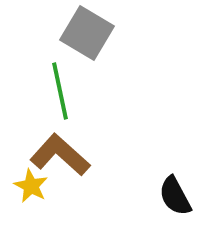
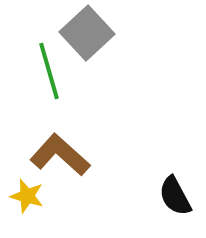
gray square: rotated 16 degrees clockwise
green line: moved 11 px left, 20 px up; rotated 4 degrees counterclockwise
yellow star: moved 4 px left, 10 px down; rotated 12 degrees counterclockwise
